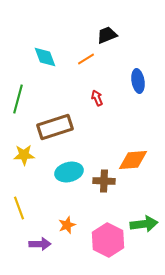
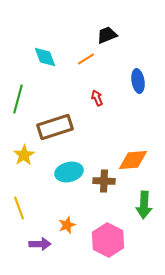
yellow star: rotated 30 degrees counterclockwise
green arrow: moved 19 px up; rotated 100 degrees clockwise
